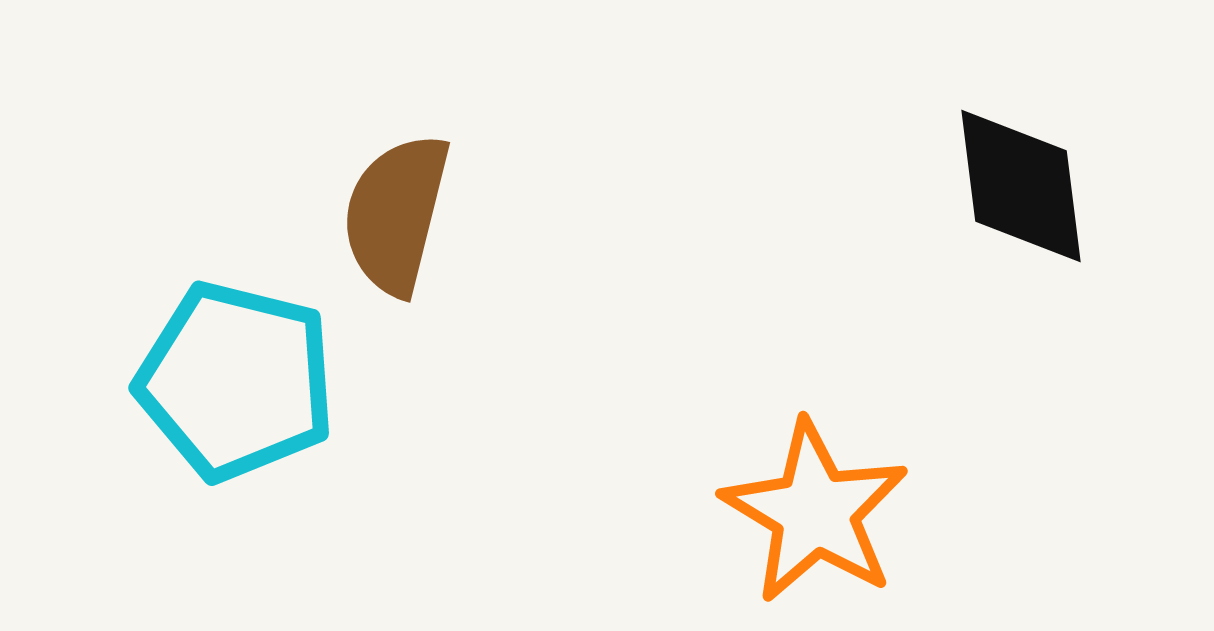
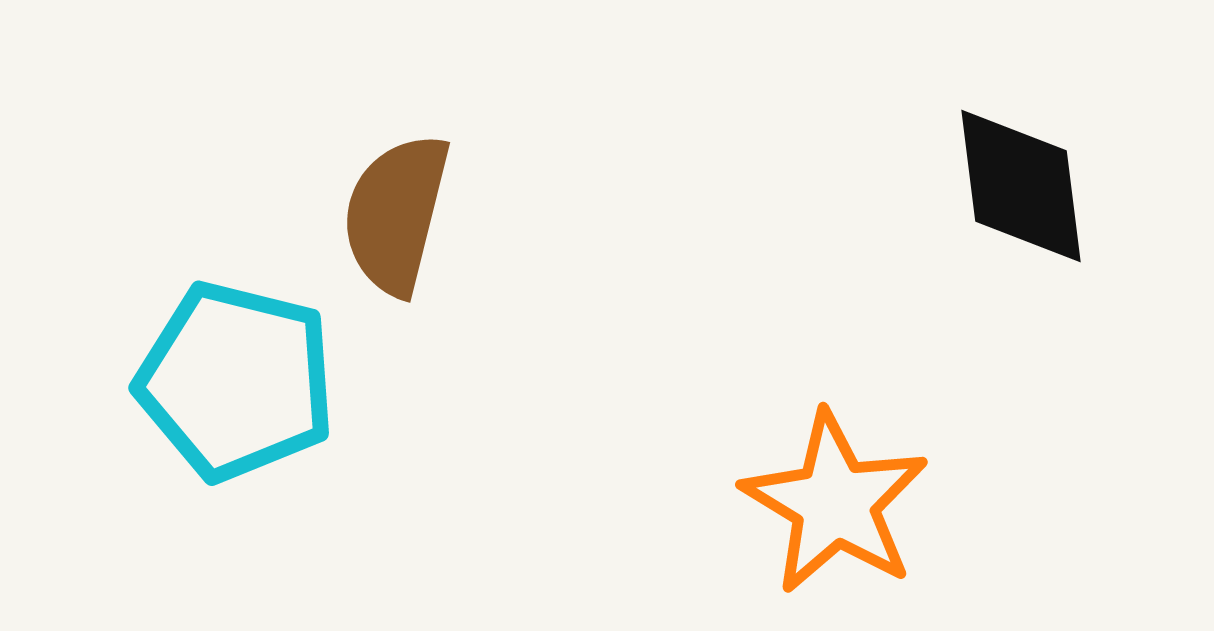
orange star: moved 20 px right, 9 px up
